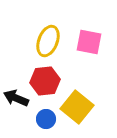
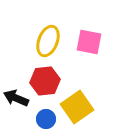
yellow square: rotated 16 degrees clockwise
